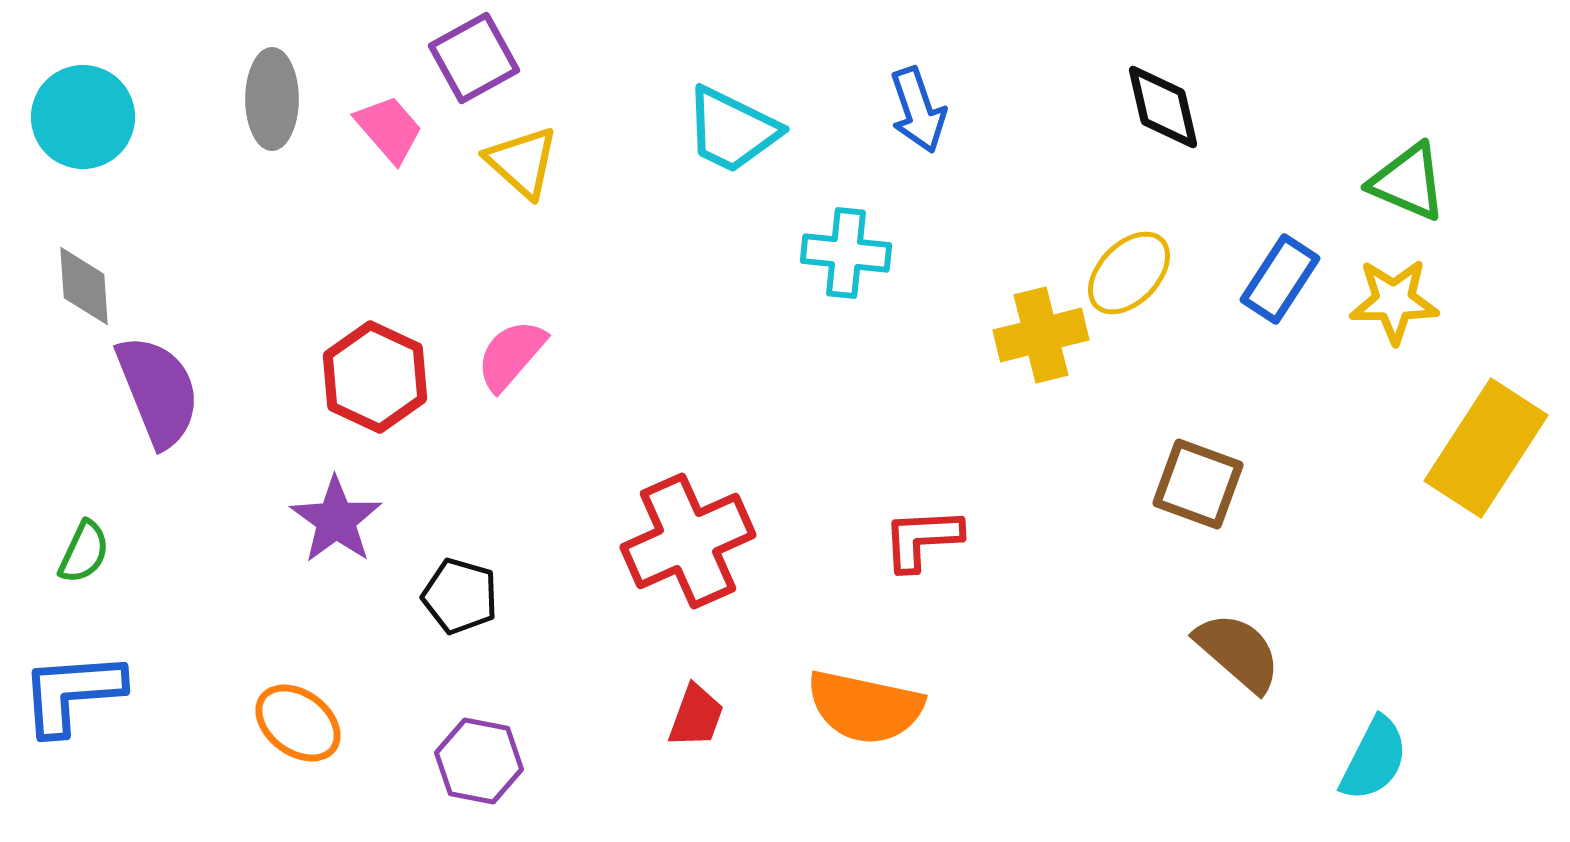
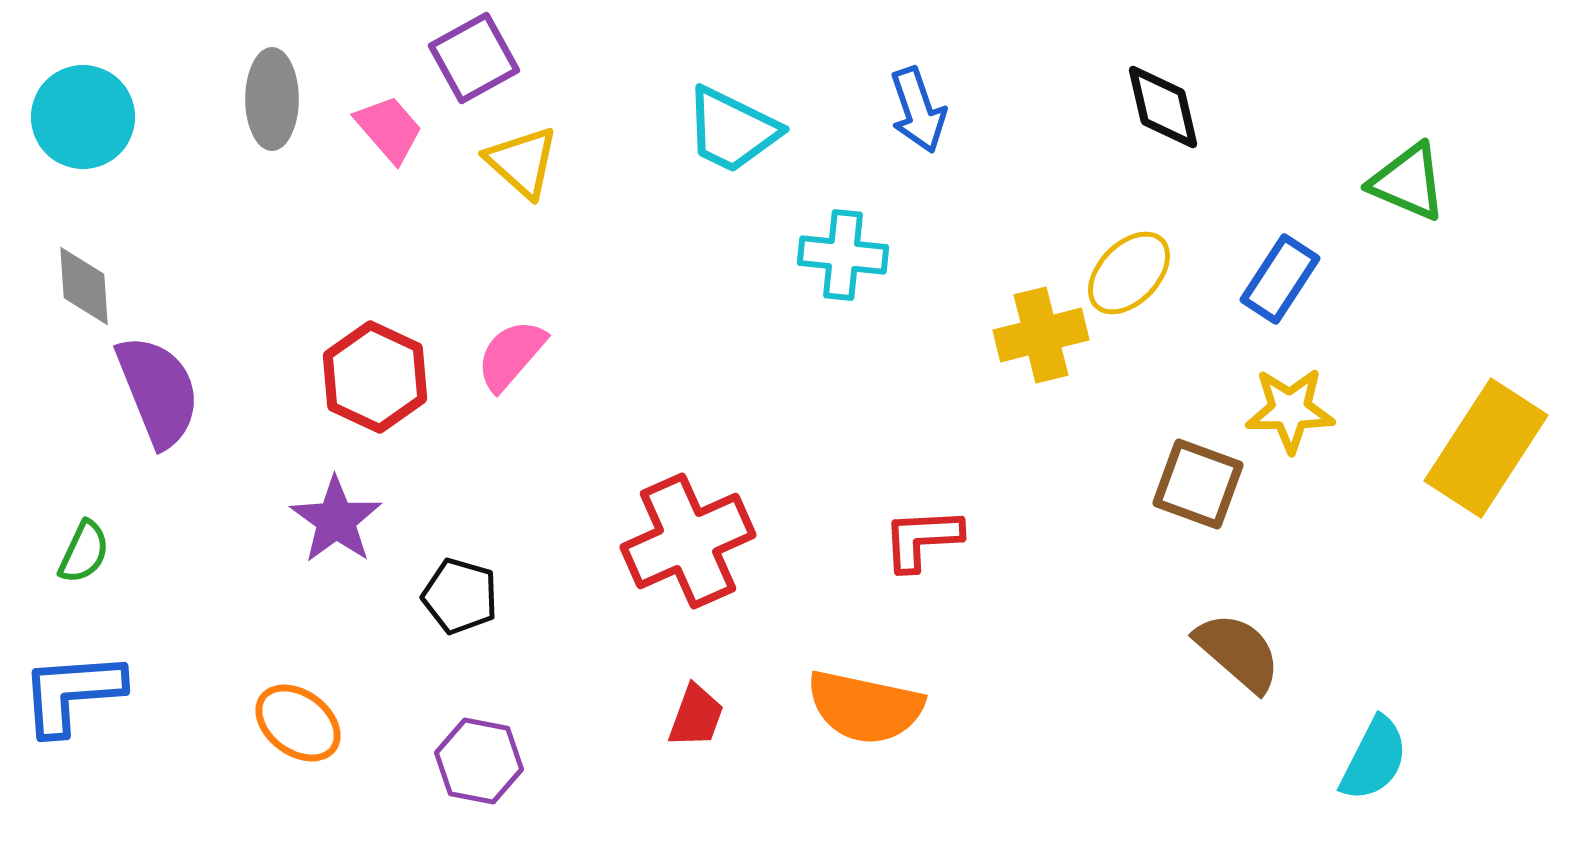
cyan cross: moved 3 px left, 2 px down
yellow star: moved 104 px left, 109 px down
